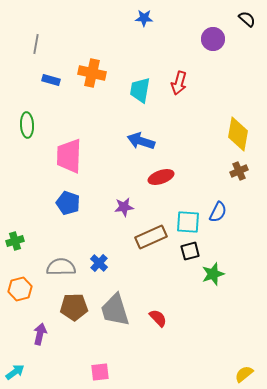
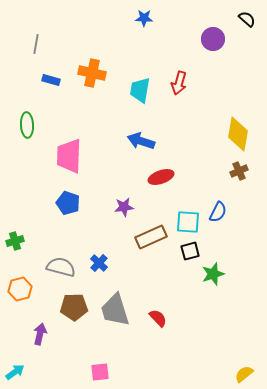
gray semicircle: rotated 16 degrees clockwise
